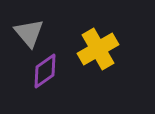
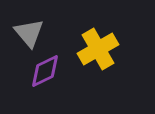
purple diamond: rotated 9 degrees clockwise
